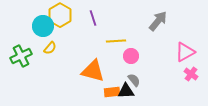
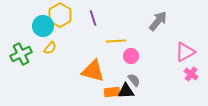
green cross: moved 2 px up
